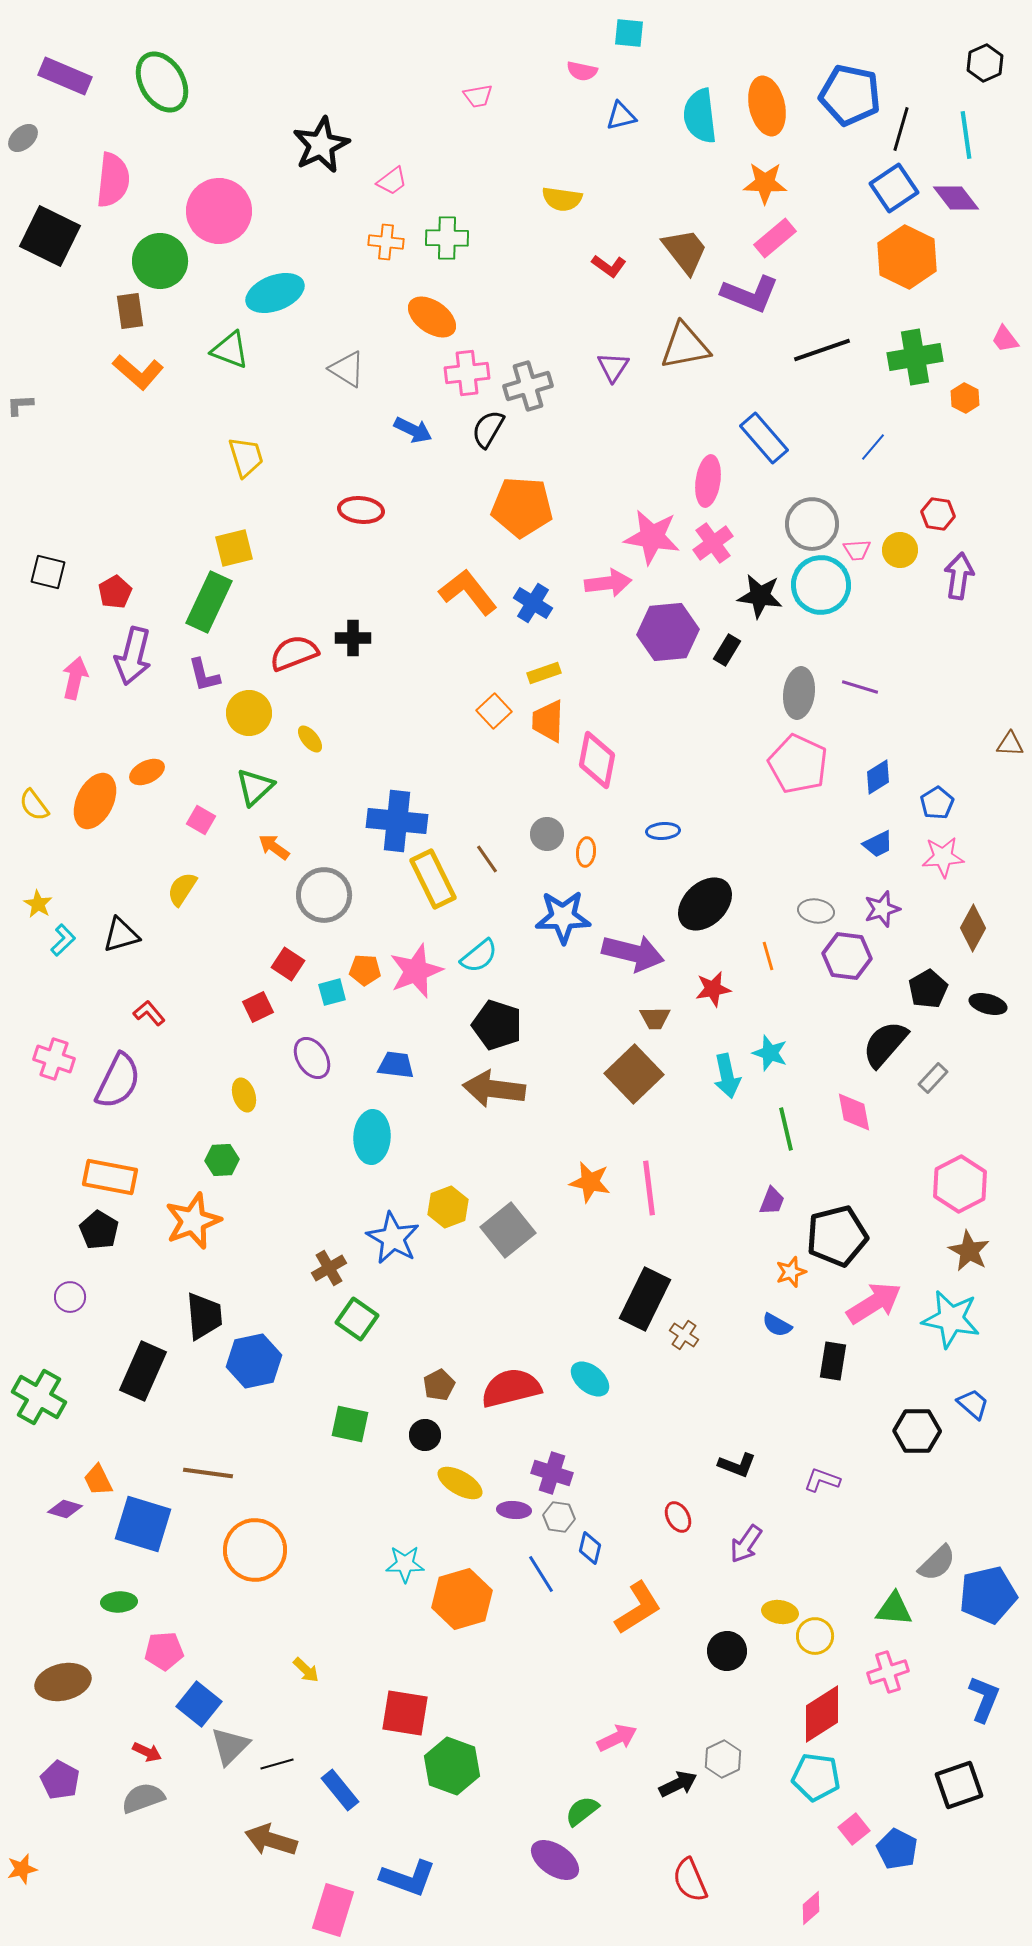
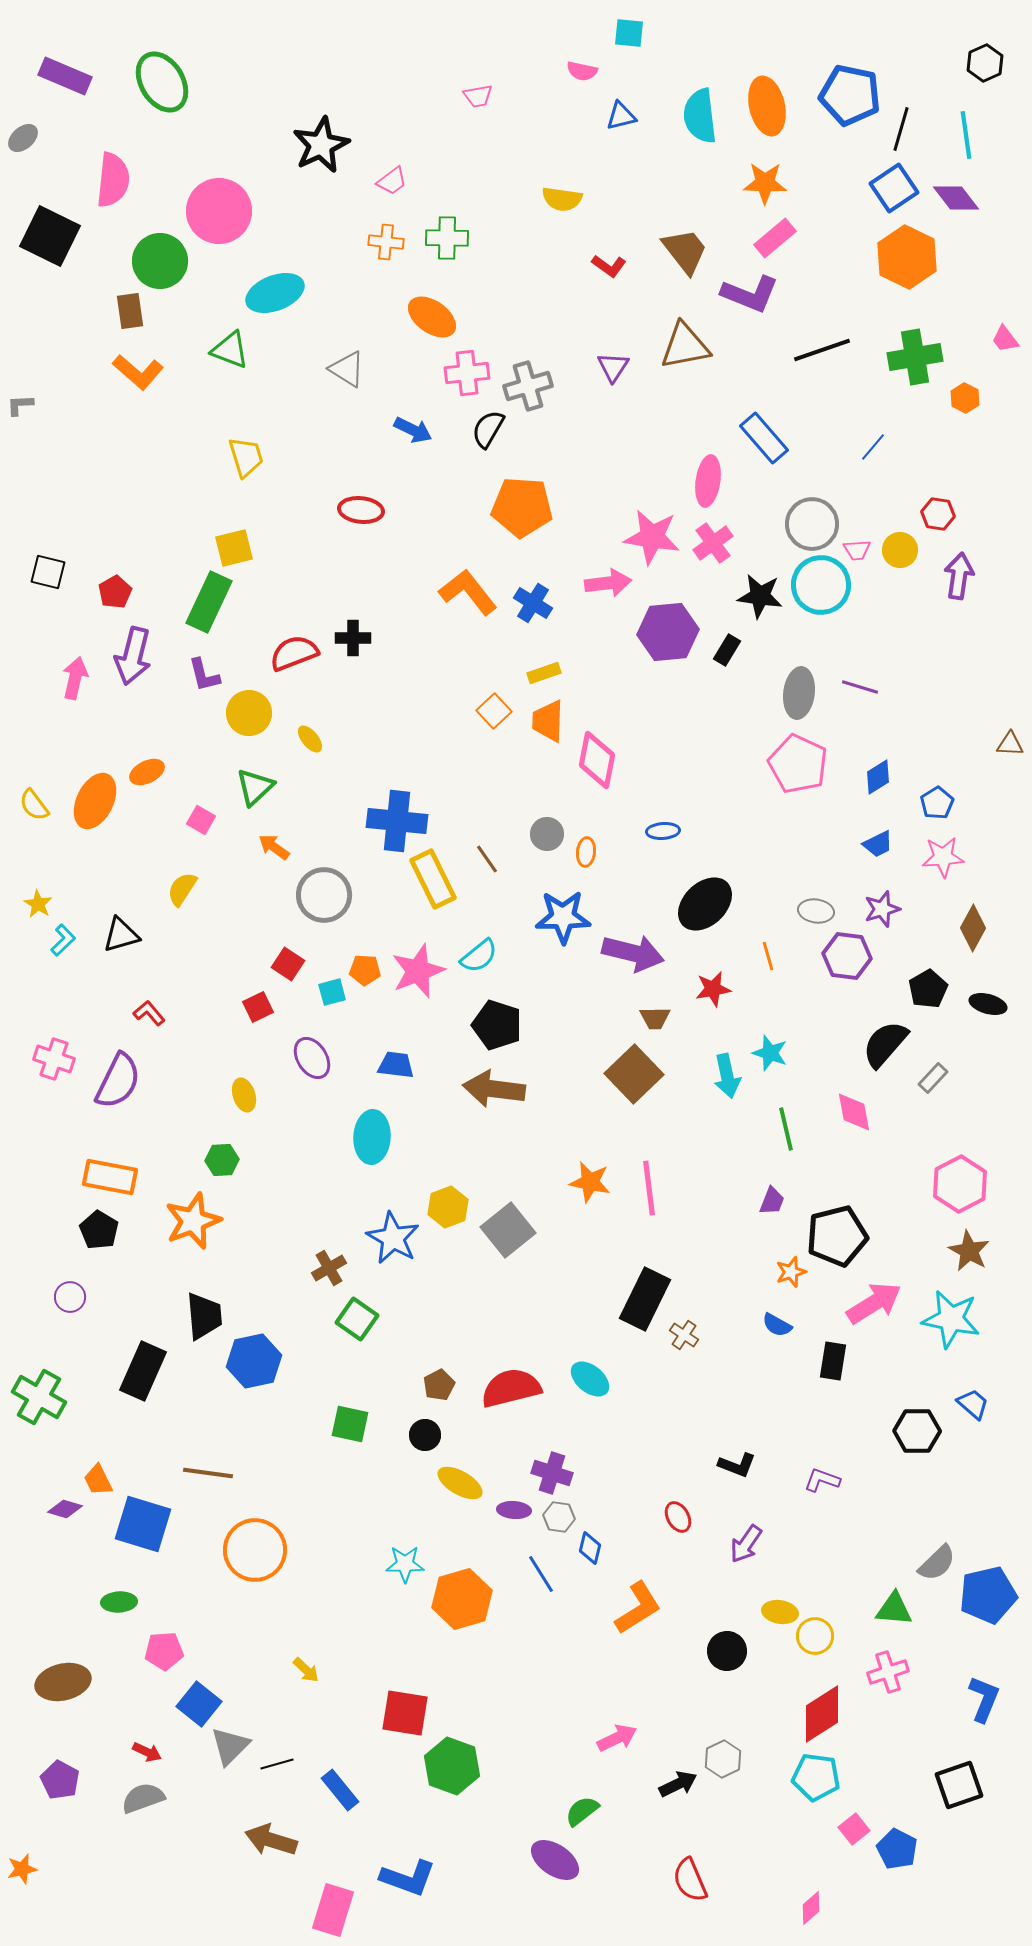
pink star at (416, 971): moved 2 px right
